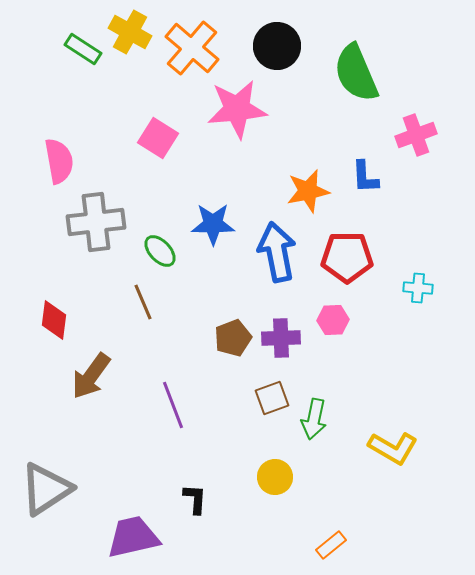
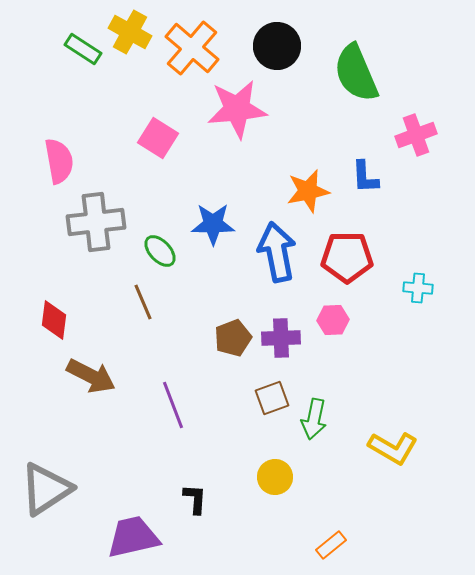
brown arrow: rotated 99 degrees counterclockwise
